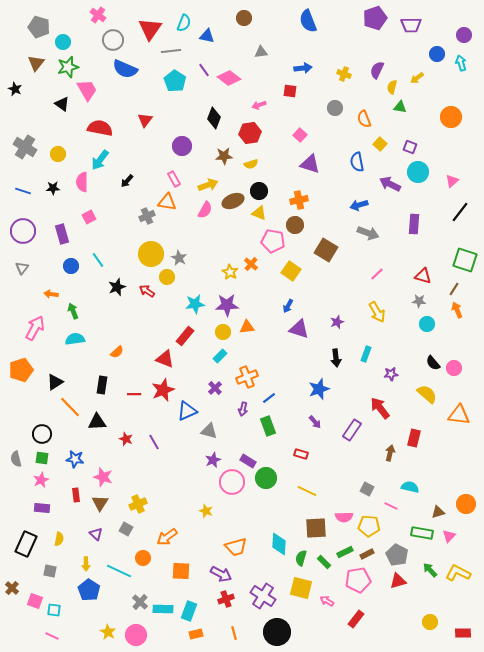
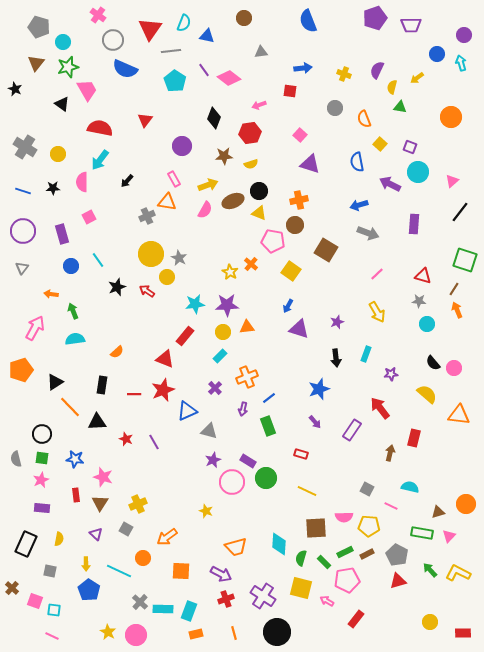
pink pentagon at (358, 580): moved 11 px left
